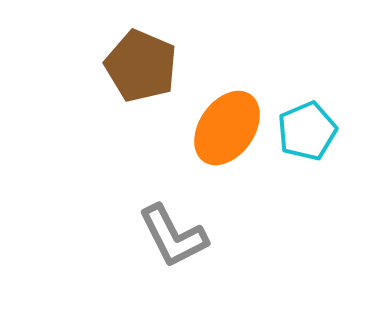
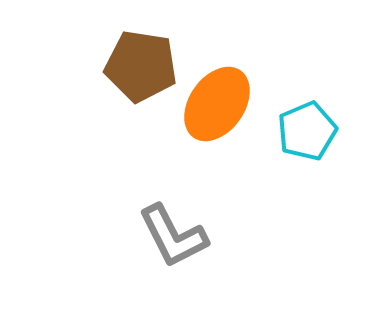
brown pentagon: rotated 14 degrees counterclockwise
orange ellipse: moved 10 px left, 24 px up
